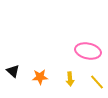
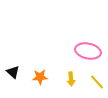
black triangle: moved 1 px down
yellow arrow: moved 1 px right
